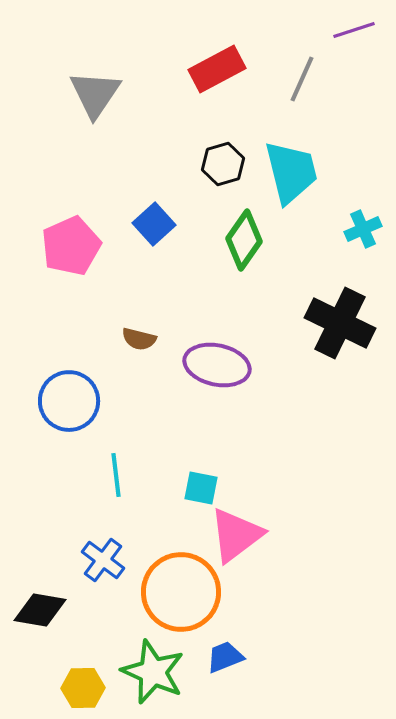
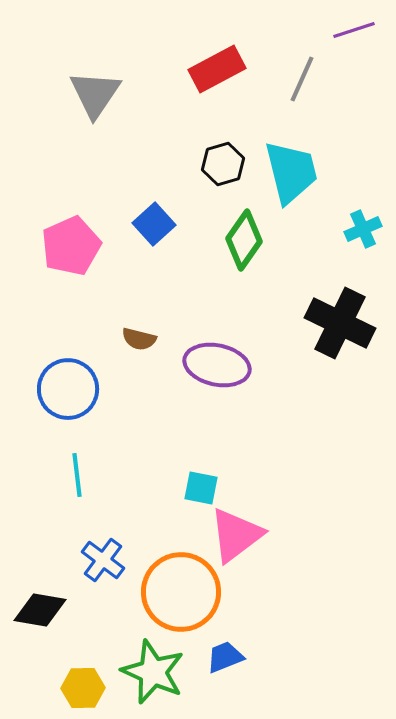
blue circle: moved 1 px left, 12 px up
cyan line: moved 39 px left
